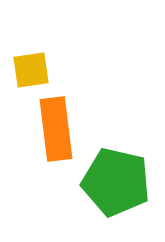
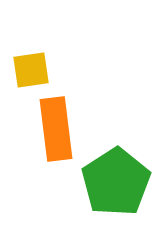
green pentagon: rotated 26 degrees clockwise
